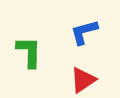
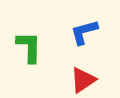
green L-shape: moved 5 px up
